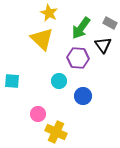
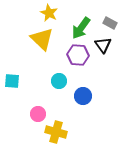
purple hexagon: moved 3 px up
yellow cross: rotated 10 degrees counterclockwise
